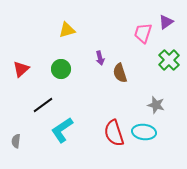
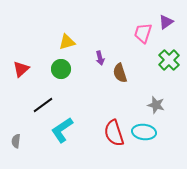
yellow triangle: moved 12 px down
